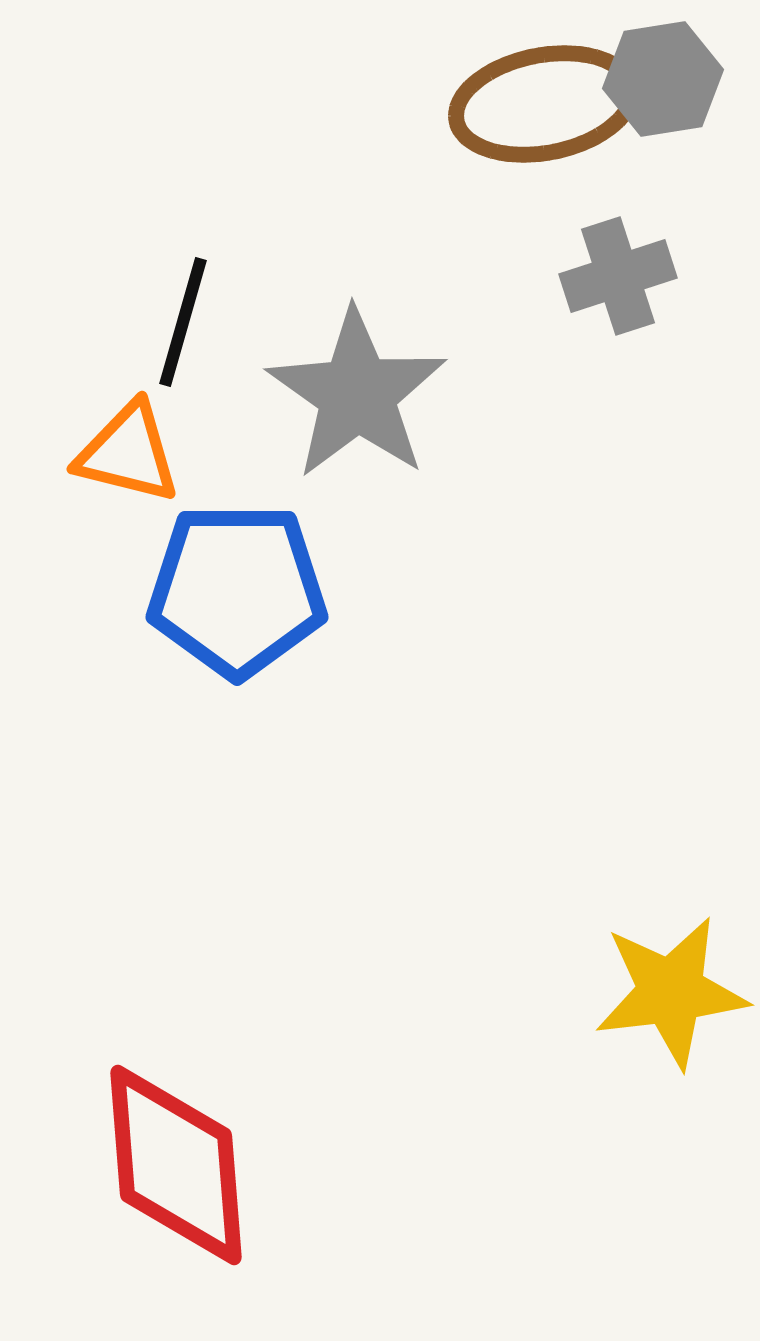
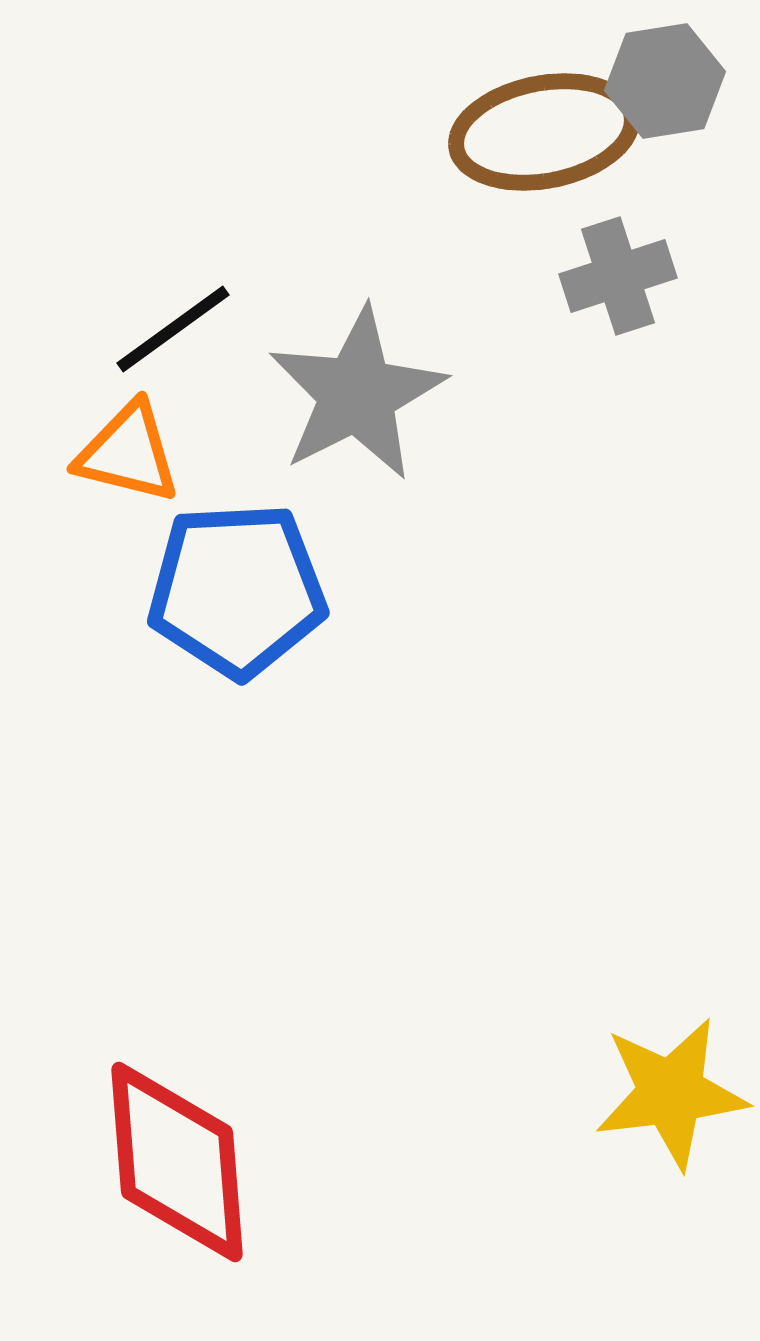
gray hexagon: moved 2 px right, 2 px down
brown ellipse: moved 28 px down
black line: moved 10 px left, 7 px down; rotated 38 degrees clockwise
gray star: rotated 10 degrees clockwise
blue pentagon: rotated 3 degrees counterclockwise
yellow star: moved 101 px down
red diamond: moved 1 px right, 3 px up
